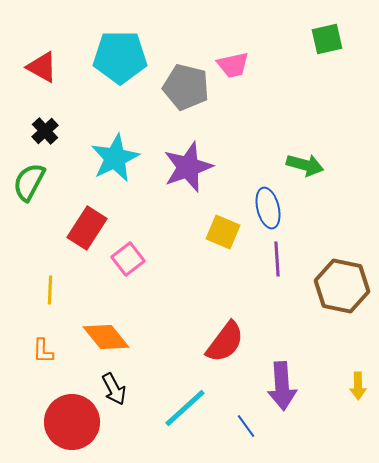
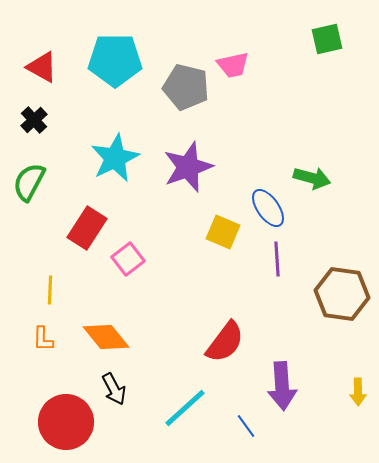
cyan pentagon: moved 5 px left, 3 px down
black cross: moved 11 px left, 11 px up
green arrow: moved 7 px right, 13 px down
blue ellipse: rotated 21 degrees counterclockwise
brown hexagon: moved 8 px down; rotated 4 degrees counterclockwise
orange L-shape: moved 12 px up
yellow arrow: moved 6 px down
red circle: moved 6 px left
